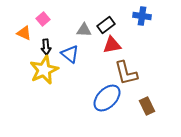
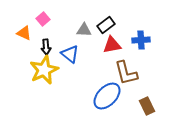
blue cross: moved 1 px left, 24 px down; rotated 12 degrees counterclockwise
blue ellipse: moved 2 px up
